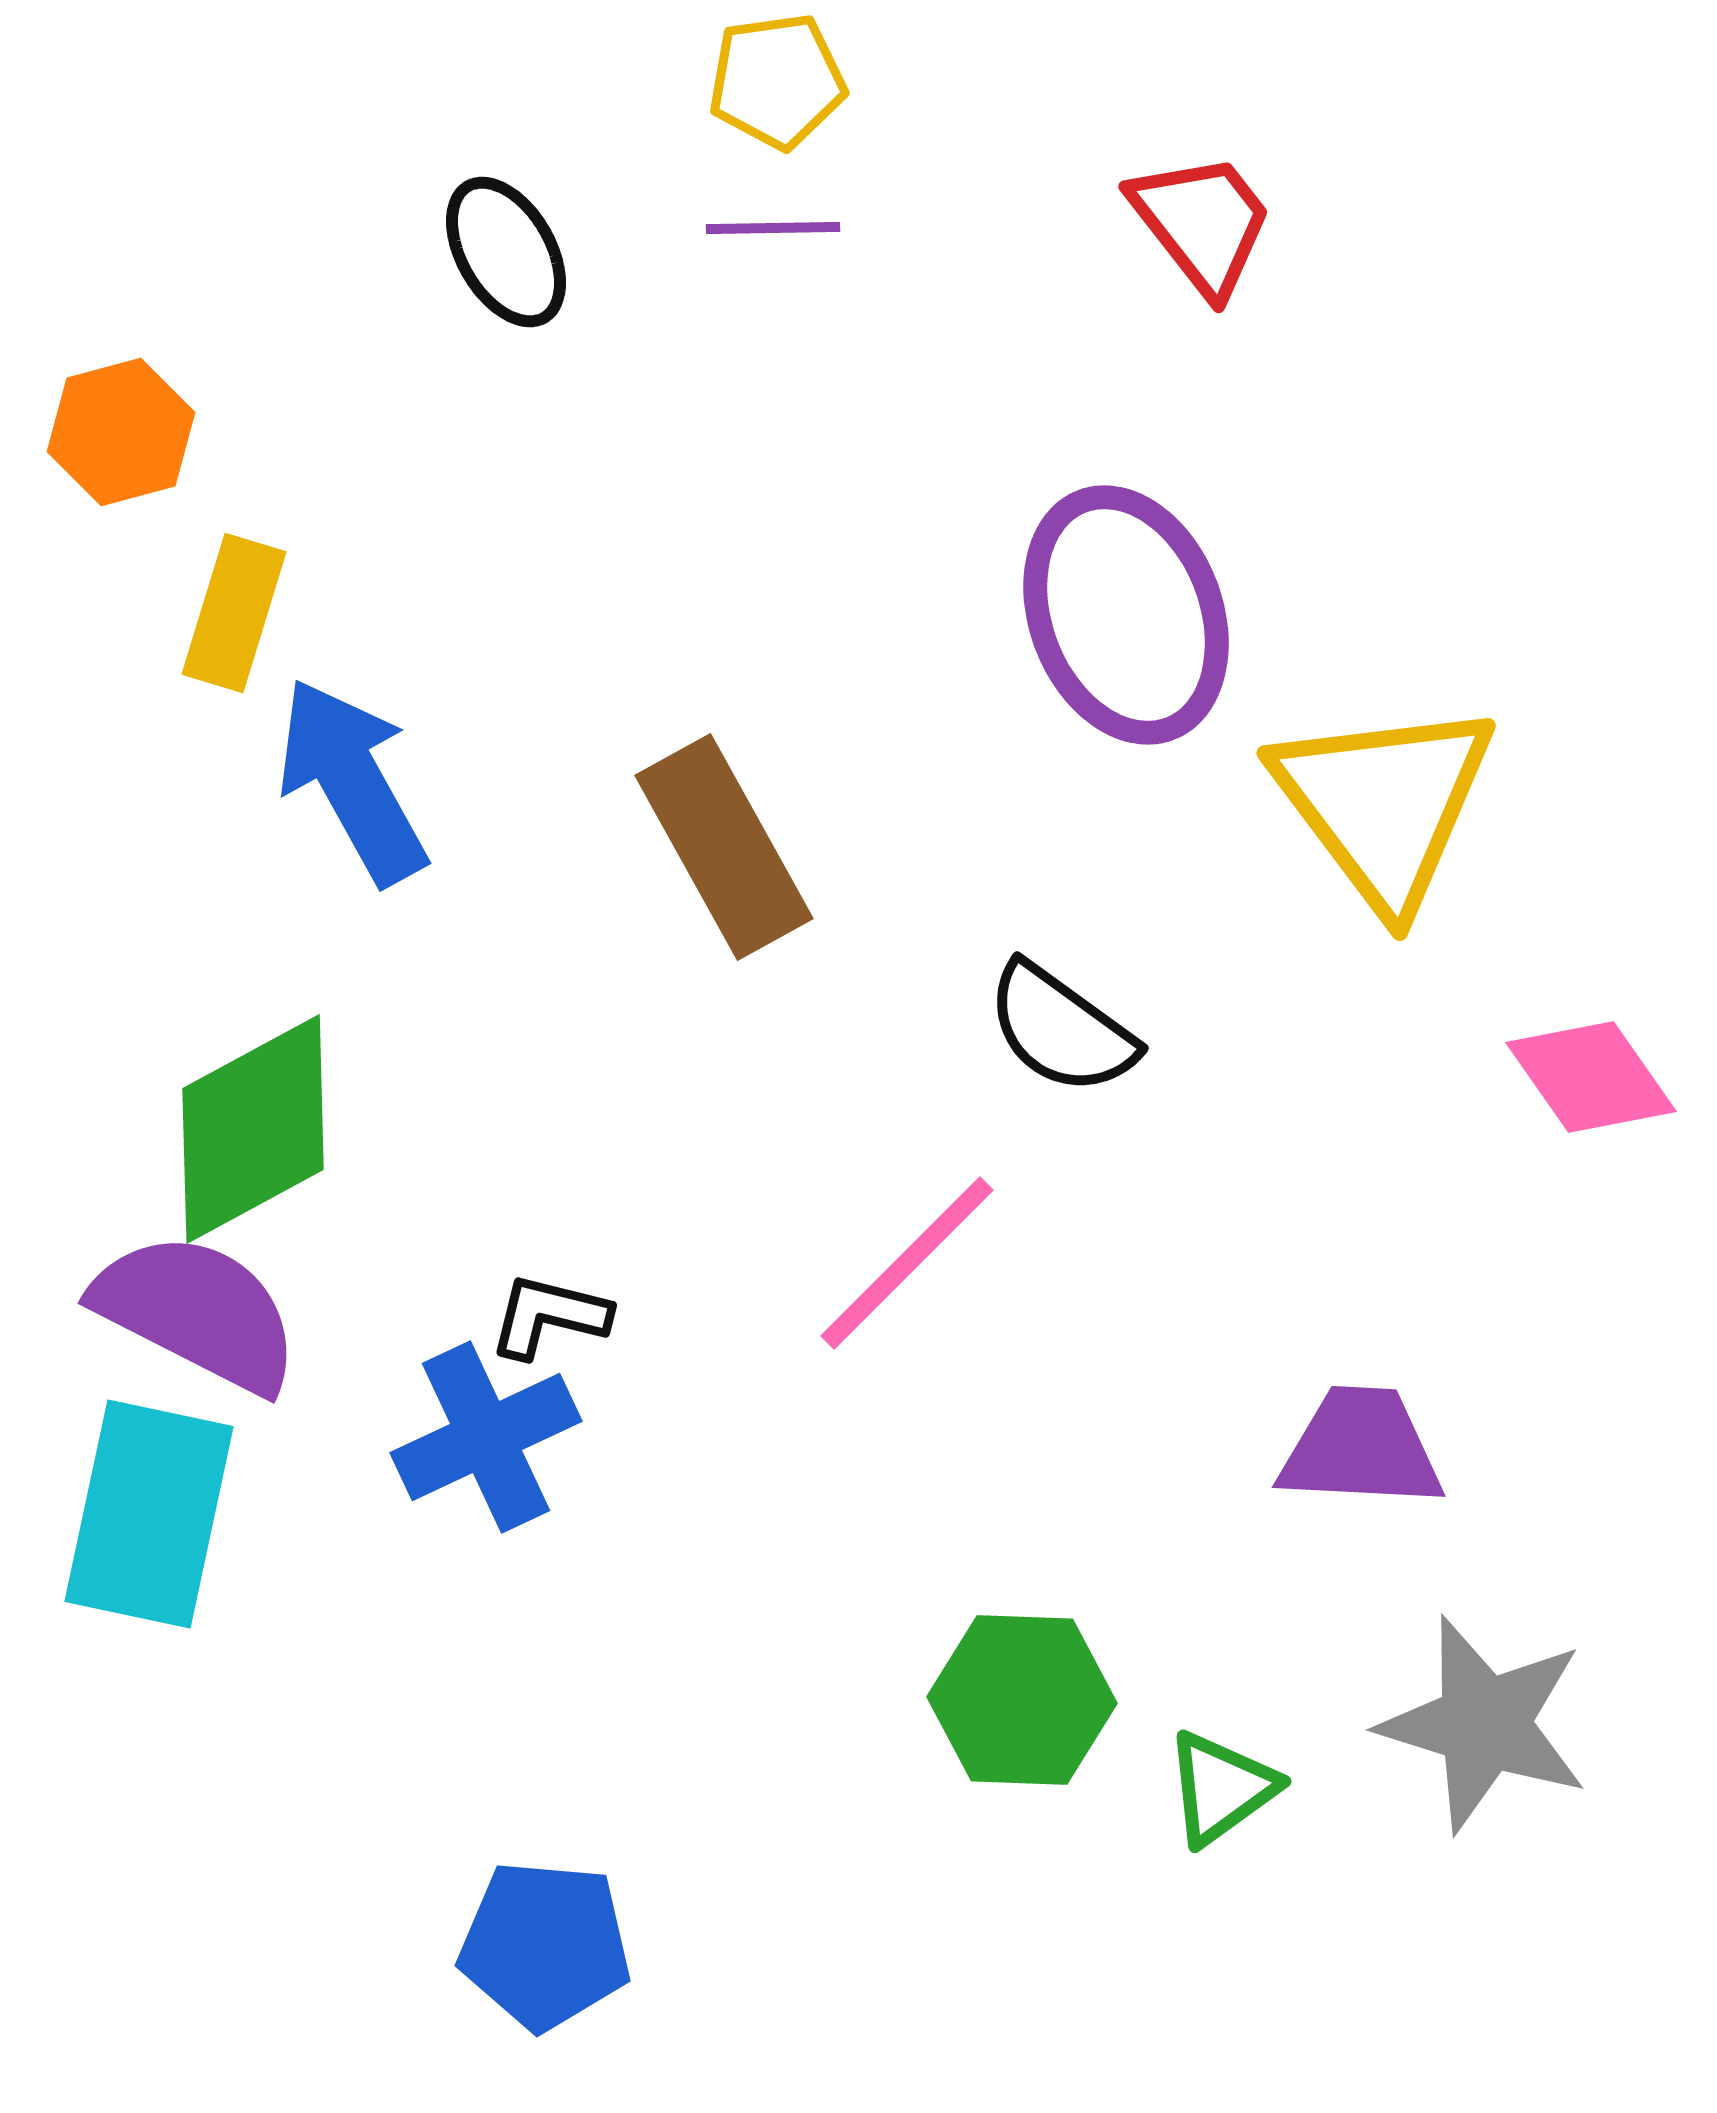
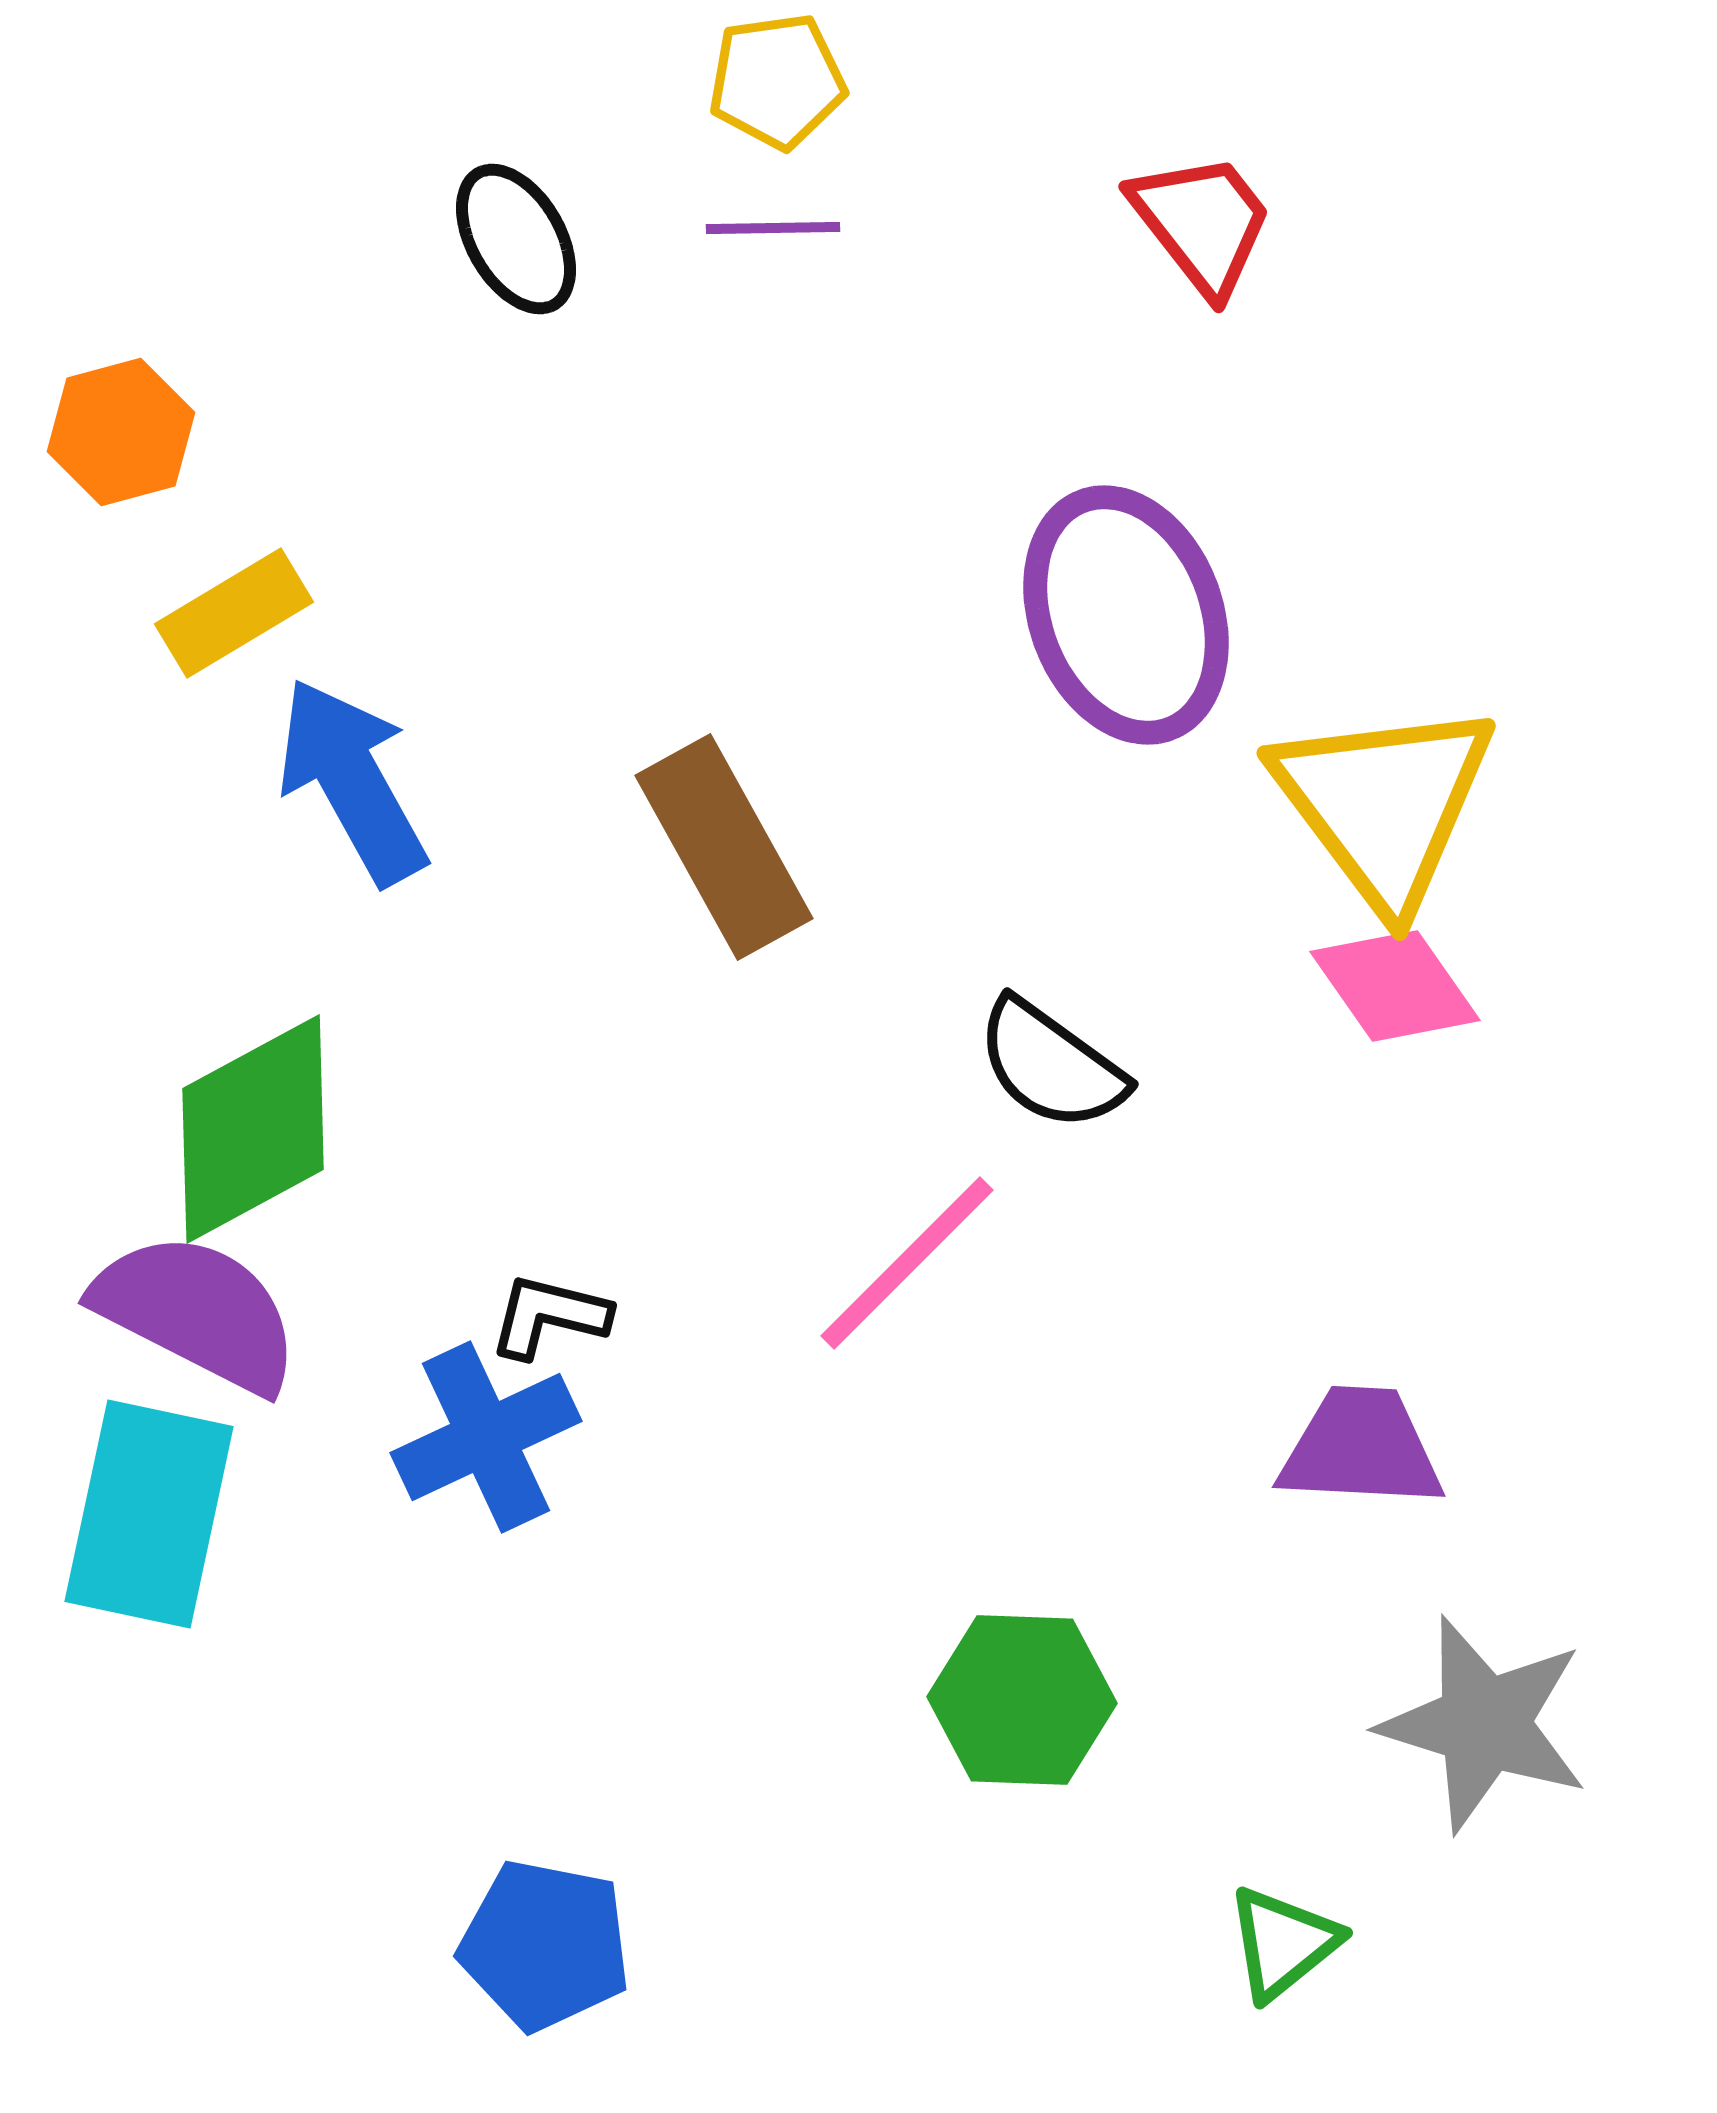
black ellipse: moved 10 px right, 13 px up
yellow rectangle: rotated 42 degrees clockwise
black semicircle: moved 10 px left, 36 px down
pink diamond: moved 196 px left, 91 px up
green triangle: moved 62 px right, 155 px down; rotated 3 degrees counterclockwise
blue pentagon: rotated 6 degrees clockwise
